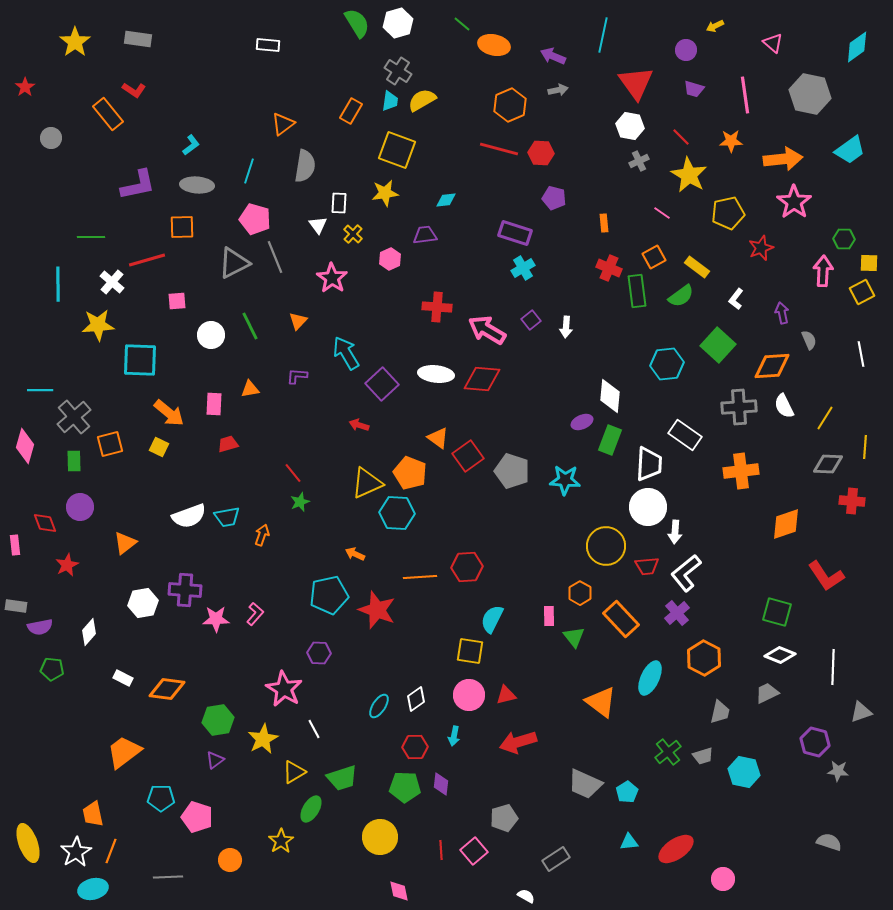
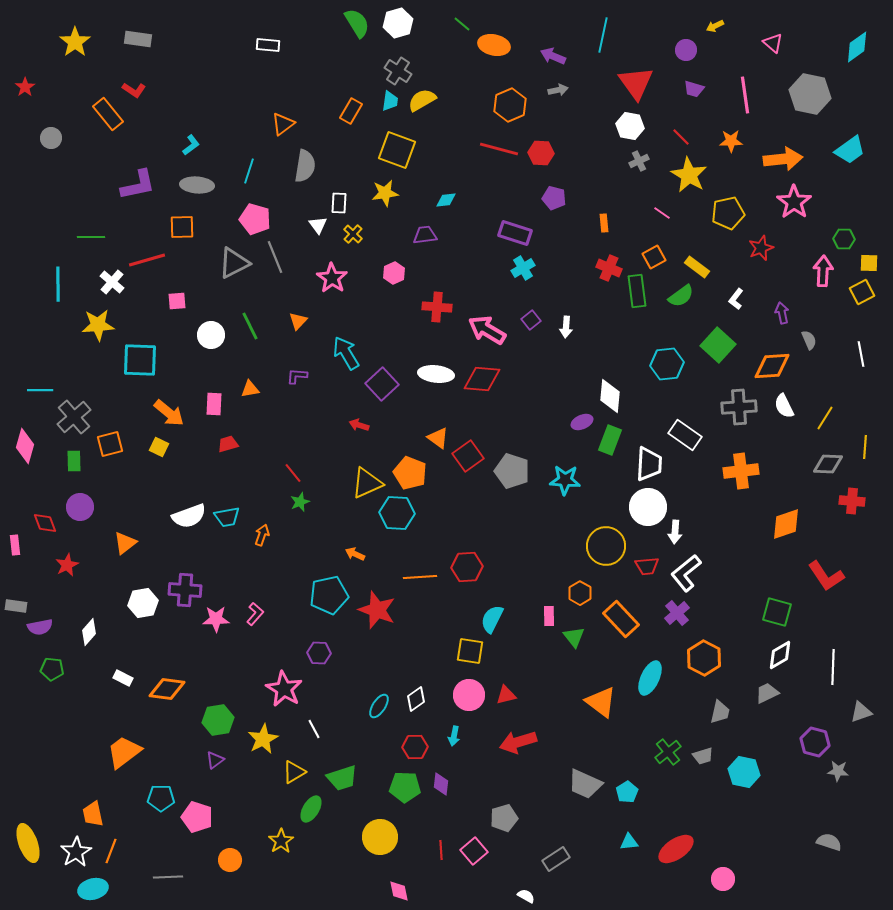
pink hexagon at (390, 259): moved 4 px right, 14 px down
white diamond at (780, 655): rotated 52 degrees counterclockwise
